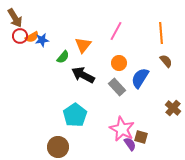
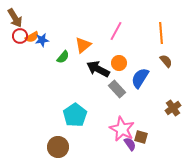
orange triangle: rotated 12 degrees clockwise
black arrow: moved 15 px right, 6 px up
gray rectangle: moved 2 px down
brown cross: rotated 14 degrees clockwise
